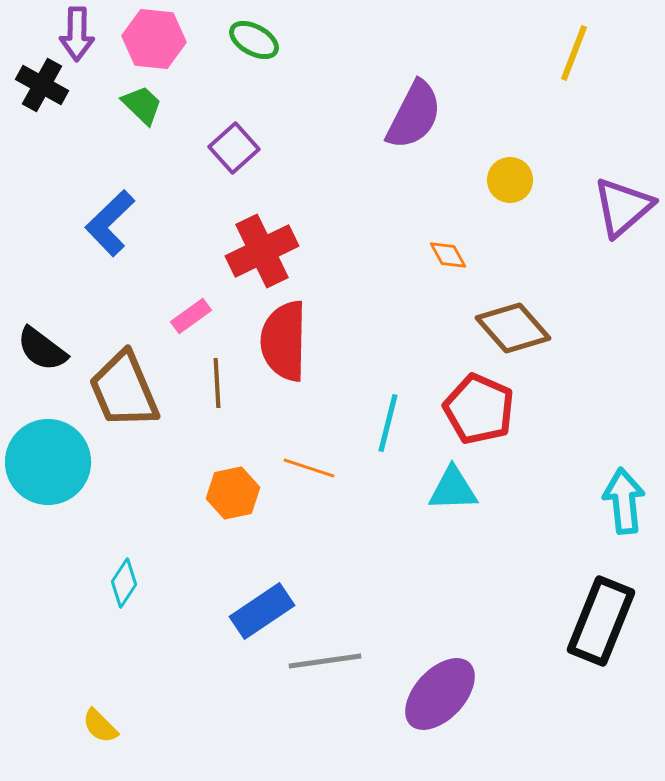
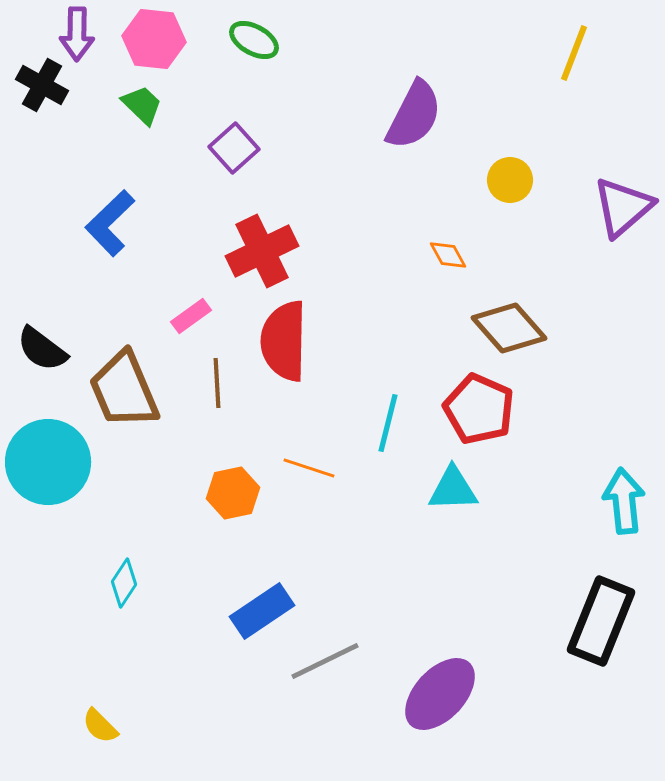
brown diamond: moved 4 px left
gray line: rotated 18 degrees counterclockwise
